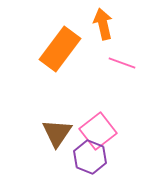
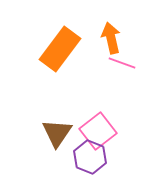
orange arrow: moved 8 px right, 14 px down
